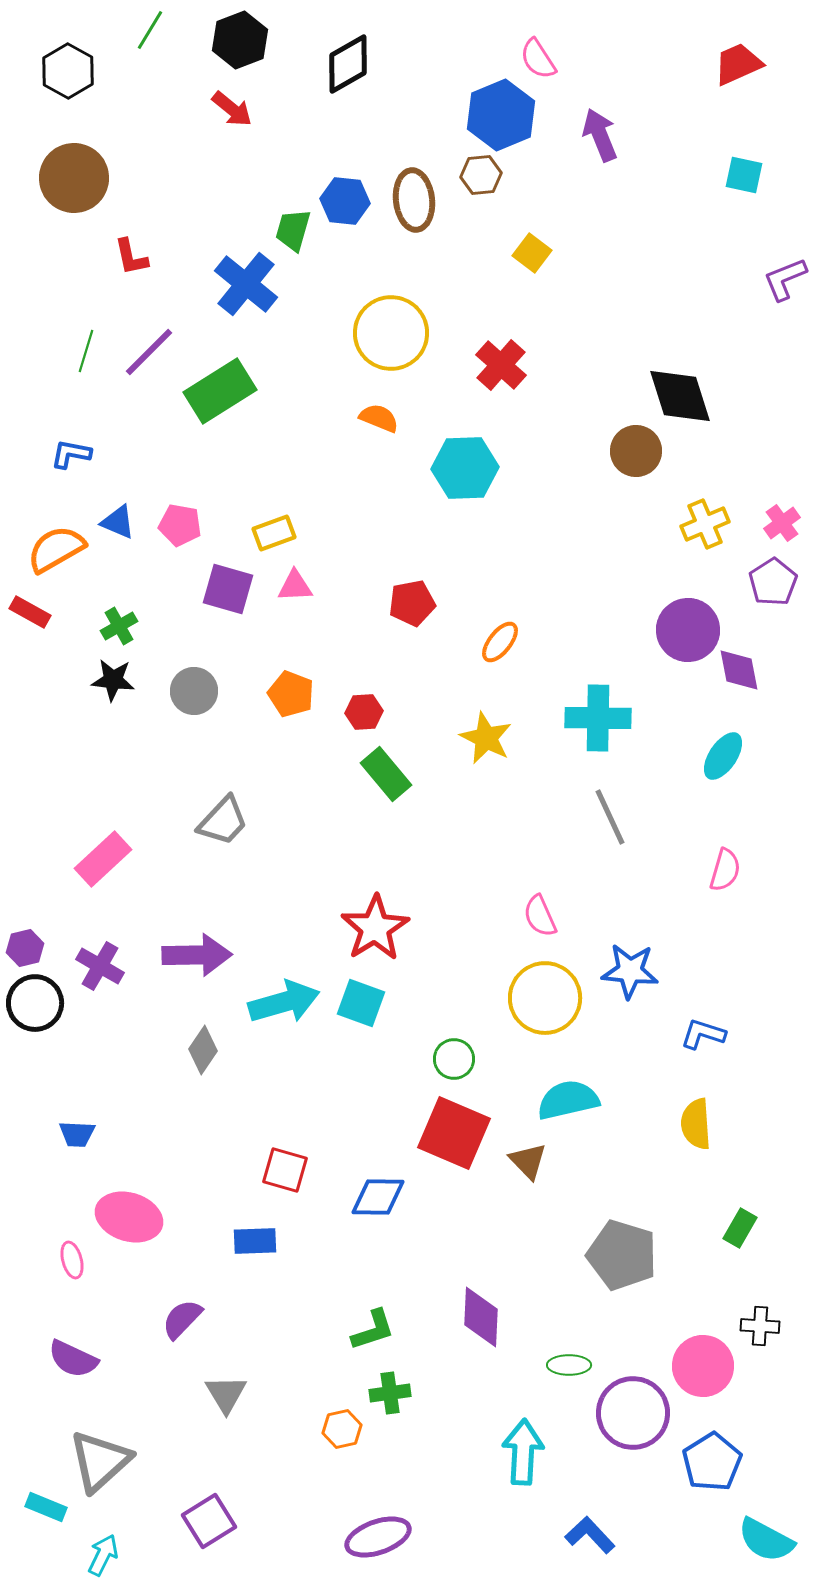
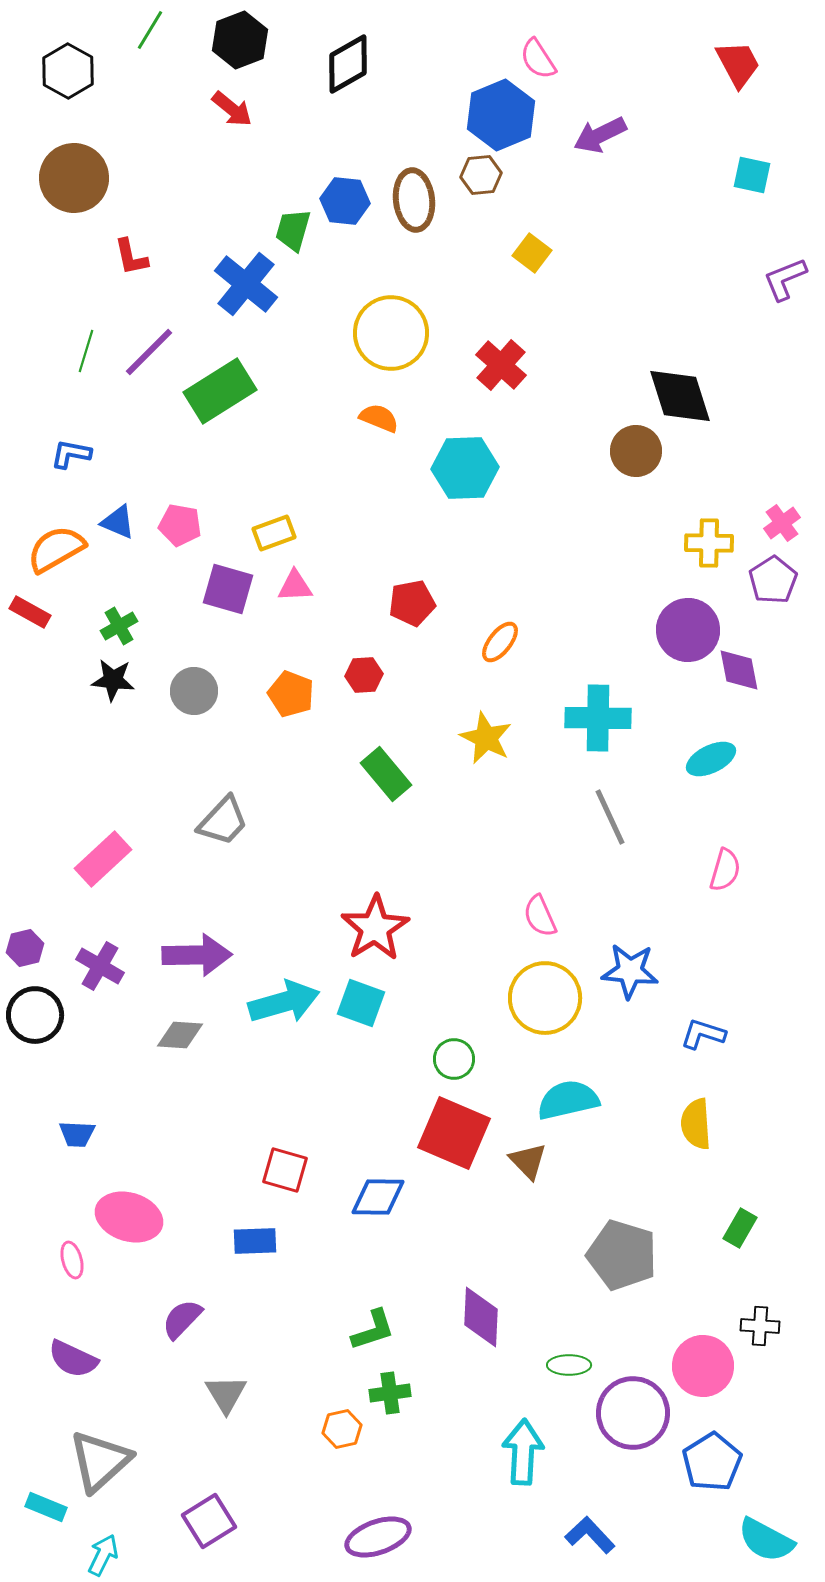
red trapezoid at (738, 64): rotated 86 degrees clockwise
purple arrow at (600, 135): rotated 94 degrees counterclockwise
cyan square at (744, 175): moved 8 px right
yellow cross at (705, 524): moved 4 px right, 19 px down; rotated 24 degrees clockwise
purple pentagon at (773, 582): moved 2 px up
red hexagon at (364, 712): moved 37 px up
cyan ellipse at (723, 756): moved 12 px left, 3 px down; rotated 30 degrees clockwise
black circle at (35, 1003): moved 12 px down
gray diamond at (203, 1050): moved 23 px left, 15 px up; rotated 60 degrees clockwise
